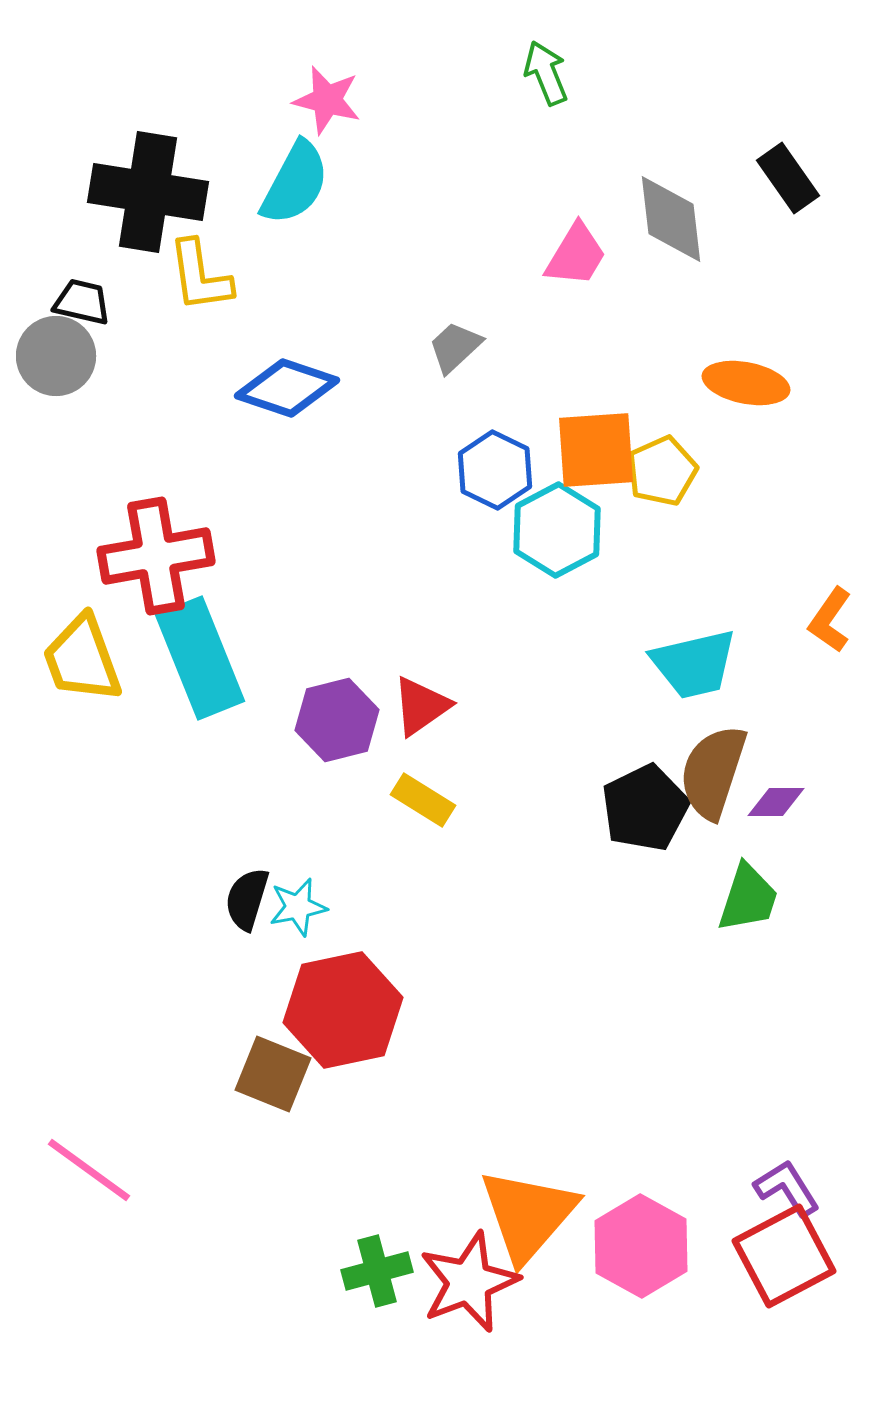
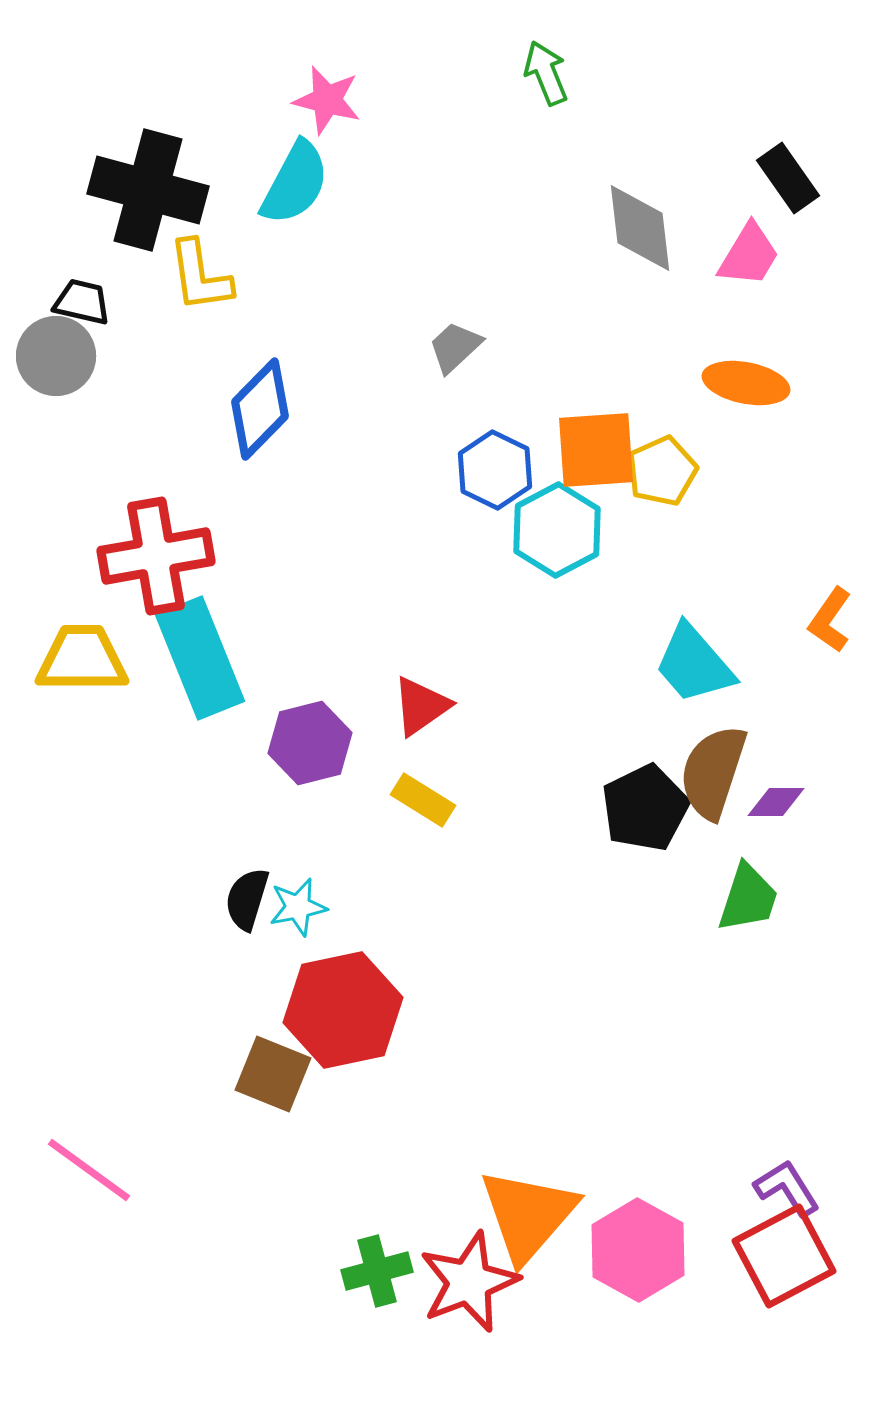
black cross: moved 2 px up; rotated 6 degrees clockwise
gray diamond: moved 31 px left, 9 px down
pink trapezoid: moved 173 px right
blue diamond: moved 27 px left, 21 px down; rotated 64 degrees counterclockwise
yellow trapezoid: rotated 110 degrees clockwise
cyan trapezoid: rotated 62 degrees clockwise
purple hexagon: moved 27 px left, 23 px down
pink hexagon: moved 3 px left, 4 px down
